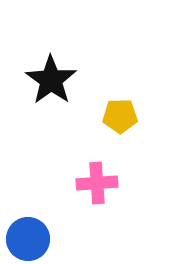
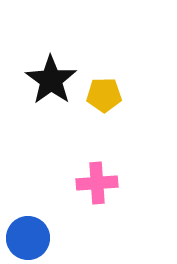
yellow pentagon: moved 16 px left, 21 px up
blue circle: moved 1 px up
